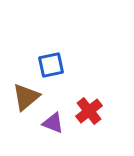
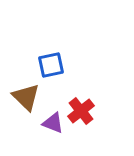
brown triangle: rotated 36 degrees counterclockwise
red cross: moved 8 px left
